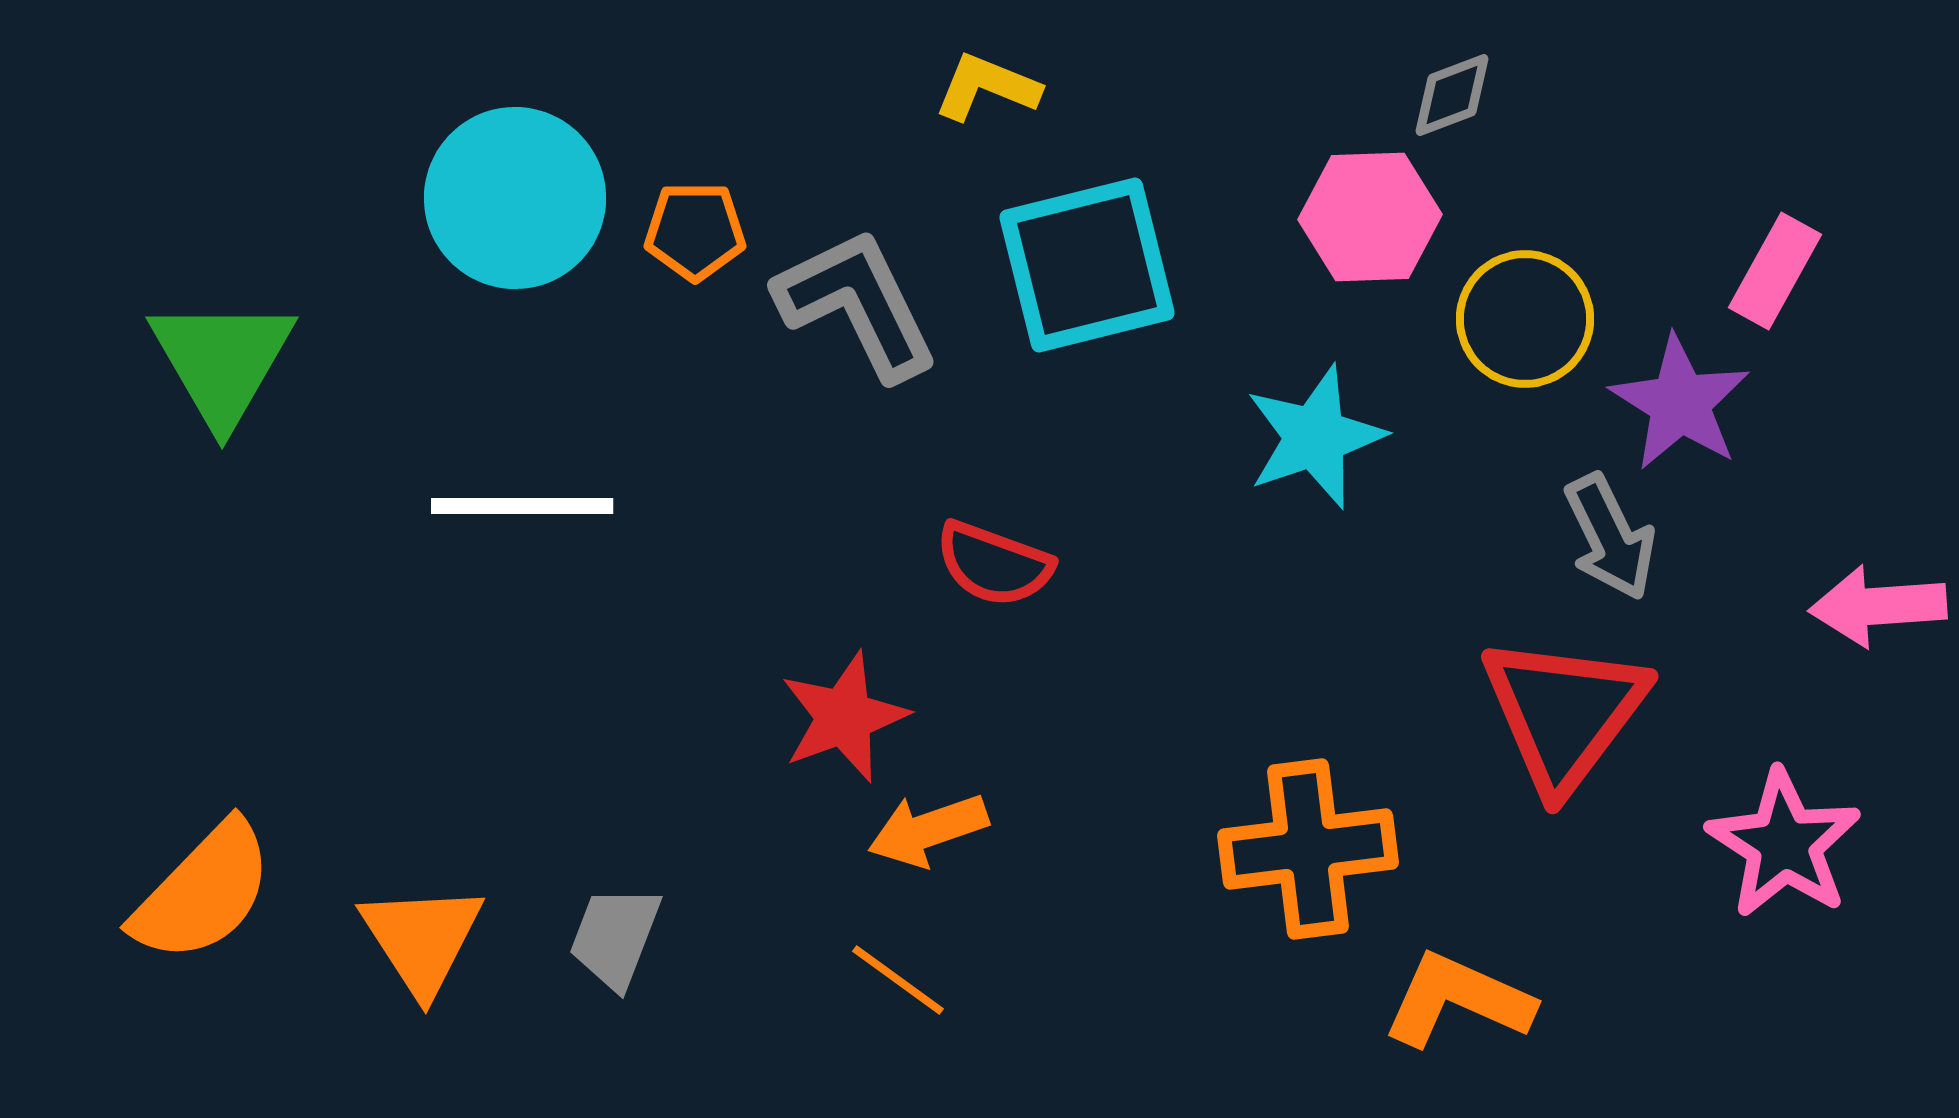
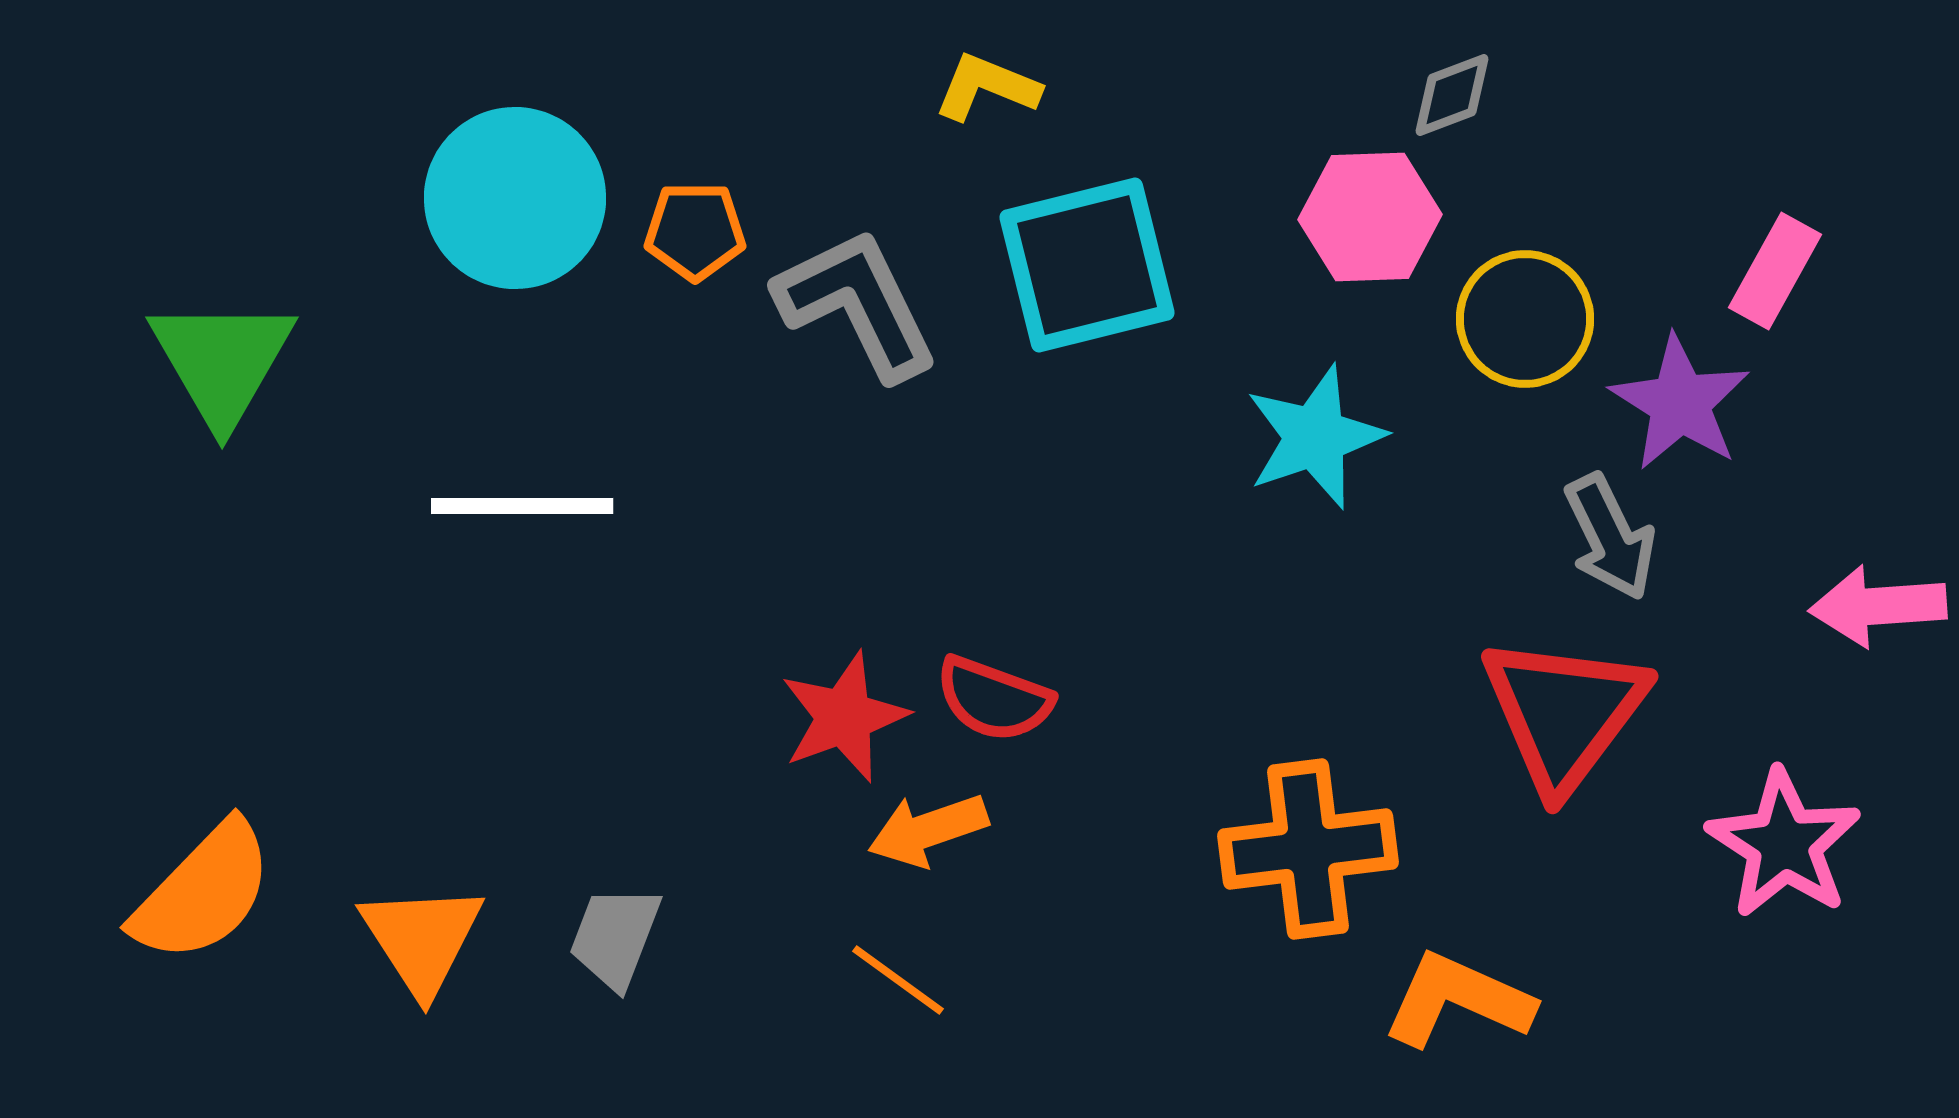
red semicircle: moved 135 px down
